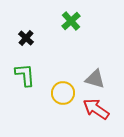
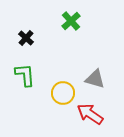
red arrow: moved 6 px left, 5 px down
